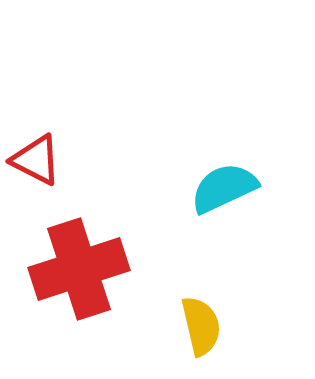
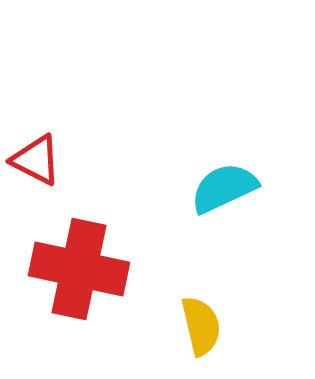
red cross: rotated 30 degrees clockwise
